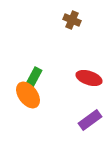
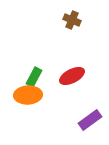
red ellipse: moved 17 px left, 2 px up; rotated 45 degrees counterclockwise
orange ellipse: rotated 56 degrees counterclockwise
